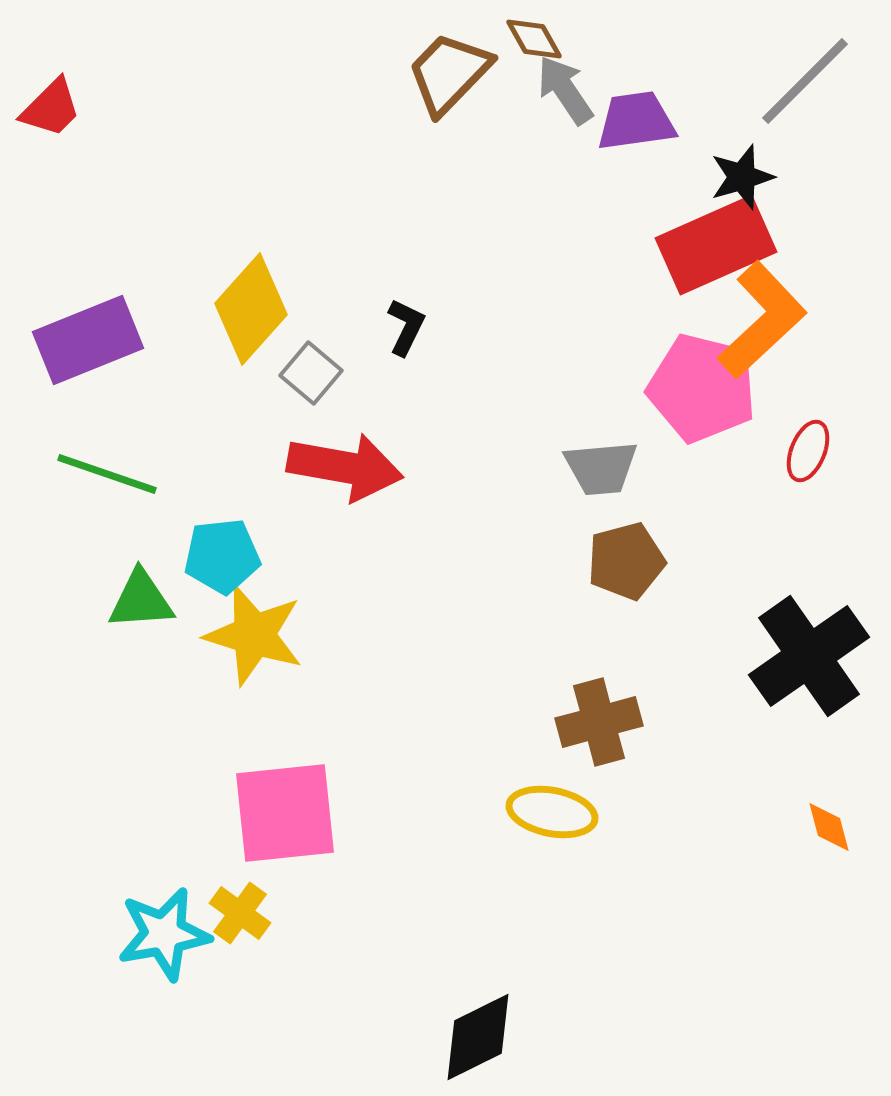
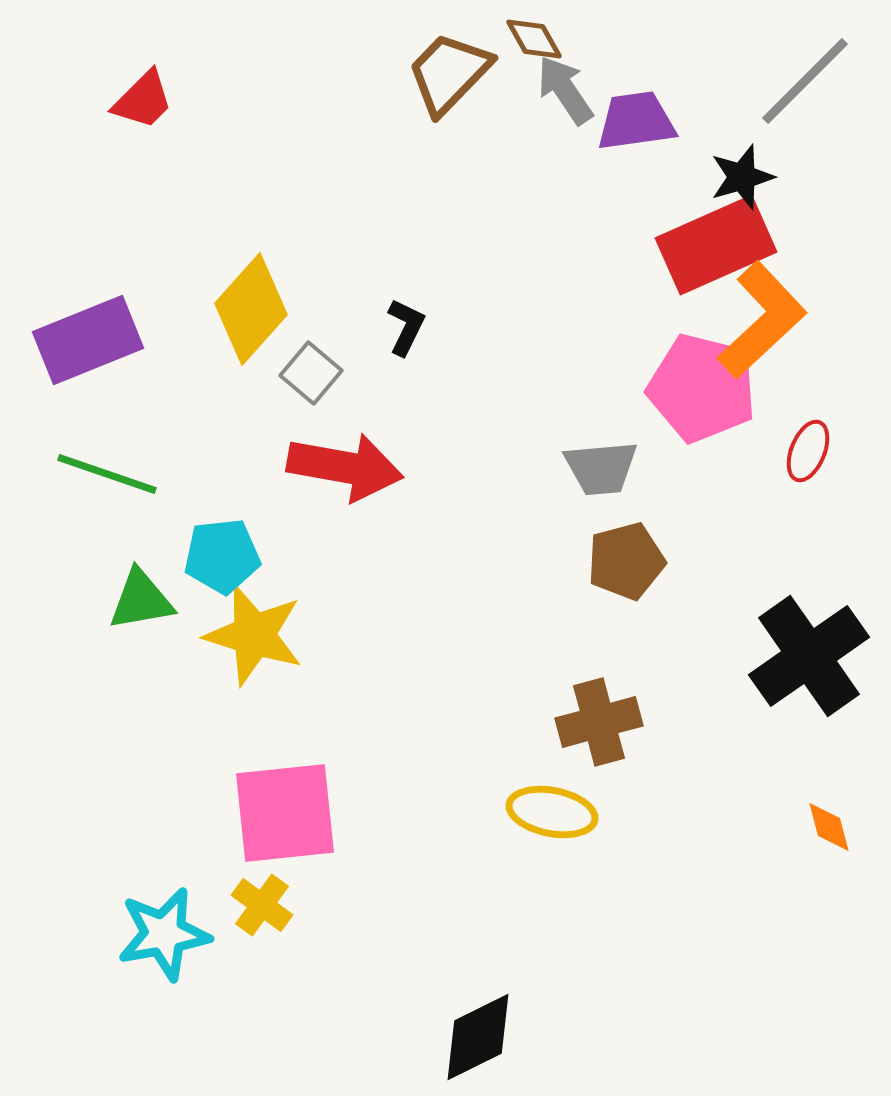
red trapezoid: moved 92 px right, 8 px up
green triangle: rotated 6 degrees counterclockwise
yellow cross: moved 22 px right, 8 px up
